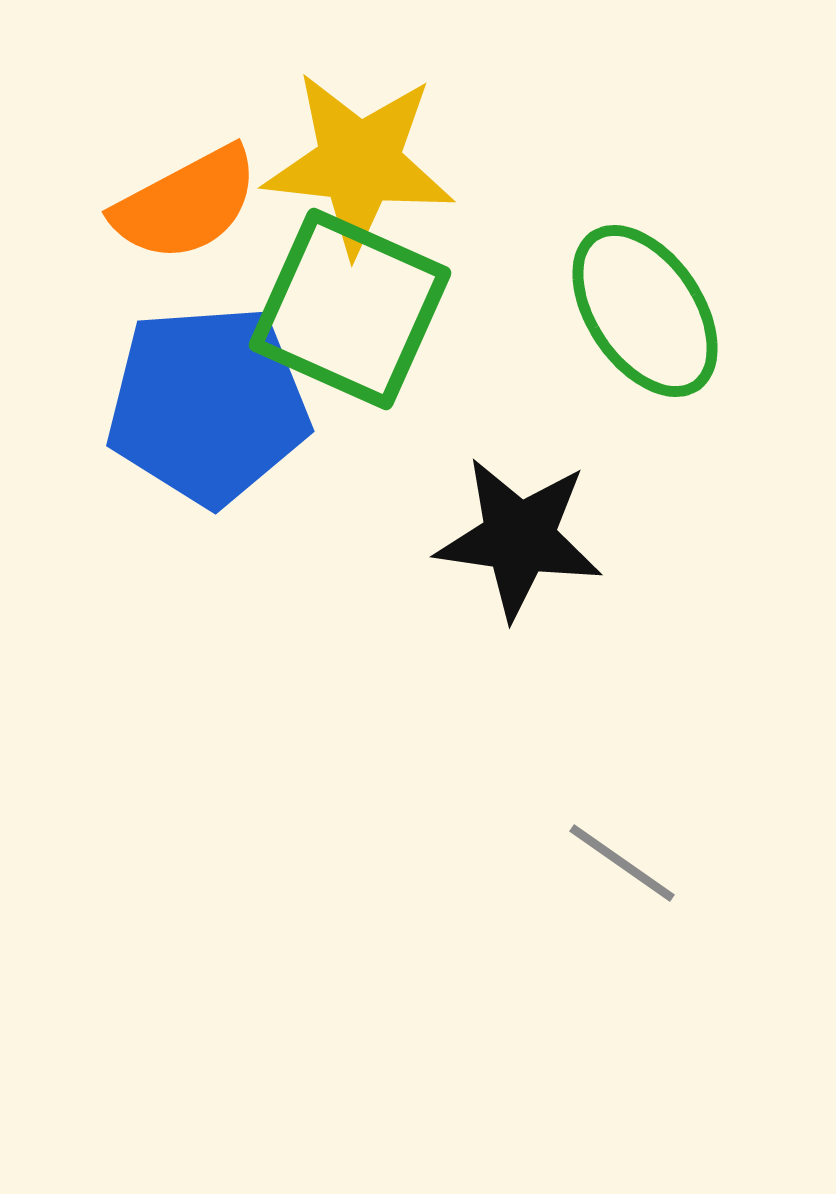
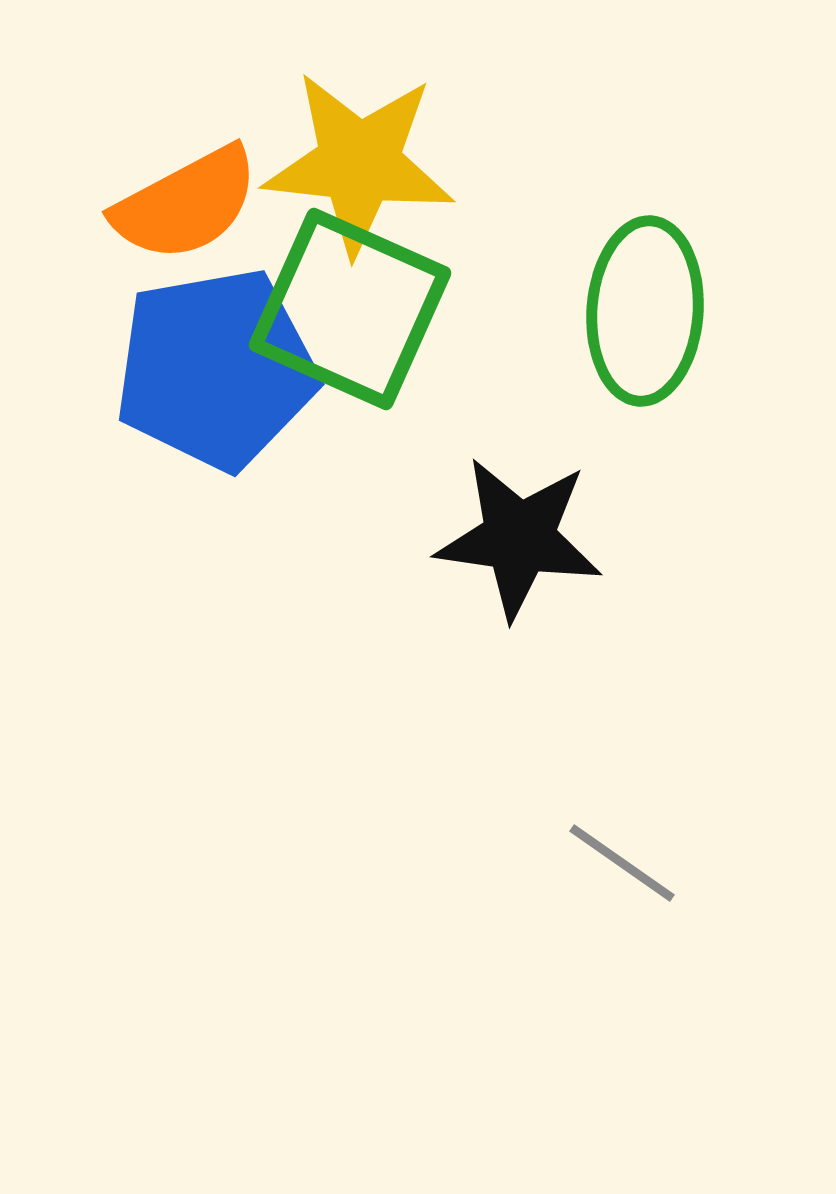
green ellipse: rotated 38 degrees clockwise
blue pentagon: moved 8 px right, 36 px up; rotated 6 degrees counterclockwise
